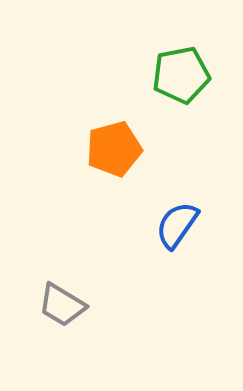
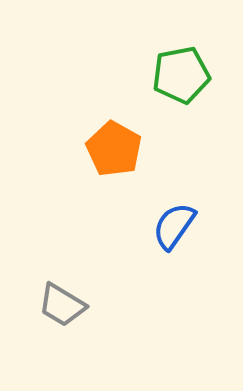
orange pentagon: rotated 28 degrees counterclockwise
blue semicircle: moved 3 px left, 1 px down
